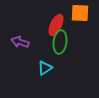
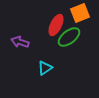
orange square: rotated 24 degrees counterclockwise
green ellipse: moved 9 px right, 5 px up; rotated 45 degrees clockwise
